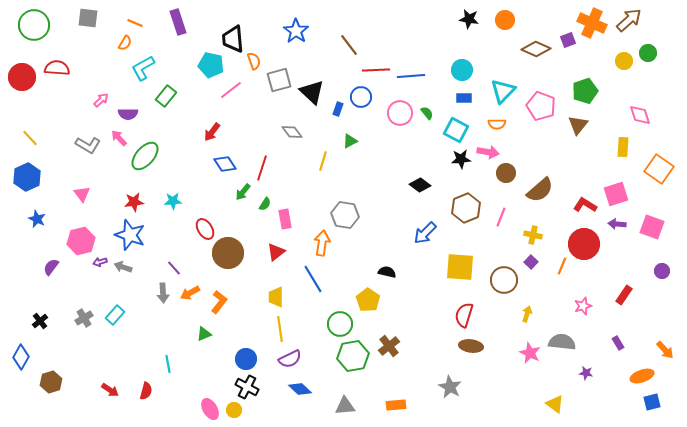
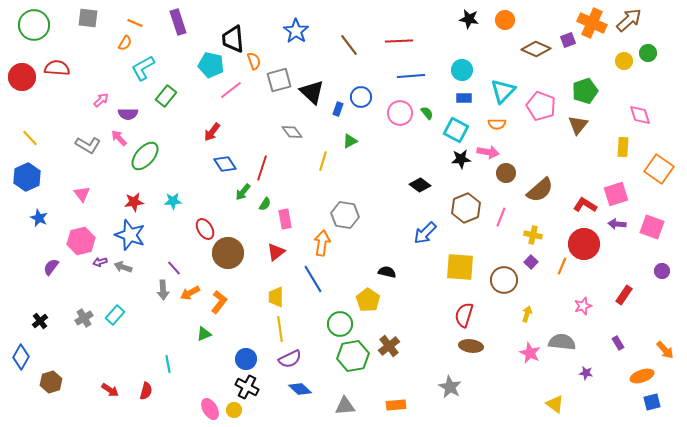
red line at (376, 70): moved 23 px right, 29 px up
blue star at (37, 219): moved 2 px right, 1 px up
gray arrow at (163, 293): moved 3 px up
